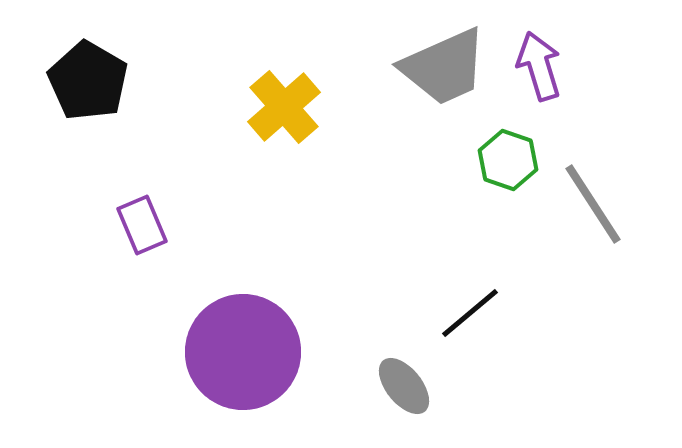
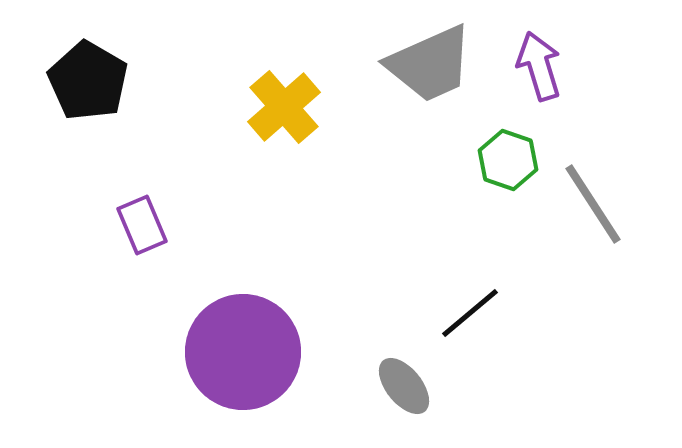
gray trapezoid: moved 14 px left, 3 px up
